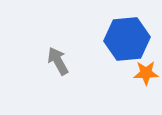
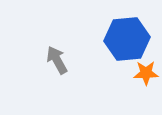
gray arrow: moved 1 px left, 1 px up
